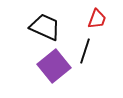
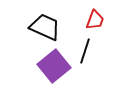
red trapezoid: moved 2 px left, 1 px down
